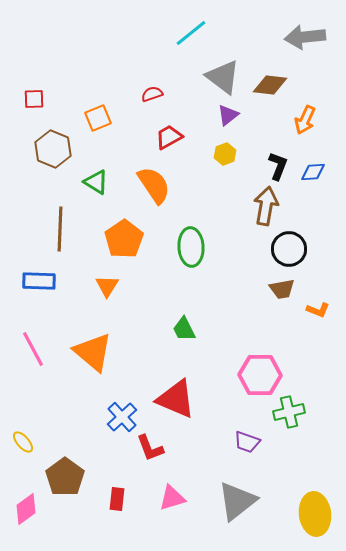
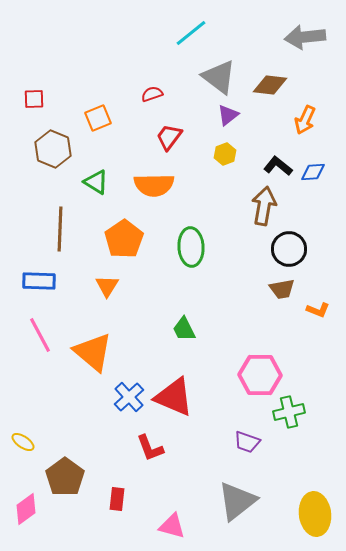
gray triangle at (223, 77): moved 4 px left
red trapezoid at (169, 137): rotated 24 degrees counterclockwise
black L-shape at (278, 166): rotated 72 degrees counterclockwise
orange semicircle at (154, 185): rotated 123 degrees clockwise
brown arrow at (266, 206): moved 2 px left
pink line at (33, 349): moved 7 px right, 14 px up
red triangle at (176, 399): moved 2 px left, 2 px up
blue cross at (122, 417): moved 7 px right, 20 px up
yellow ellipse at (23, 442): rotated 15 degrees counterclockwise
pink triangle at (172, 498): moved 28 px down; rotated 32 degrees clockwise
